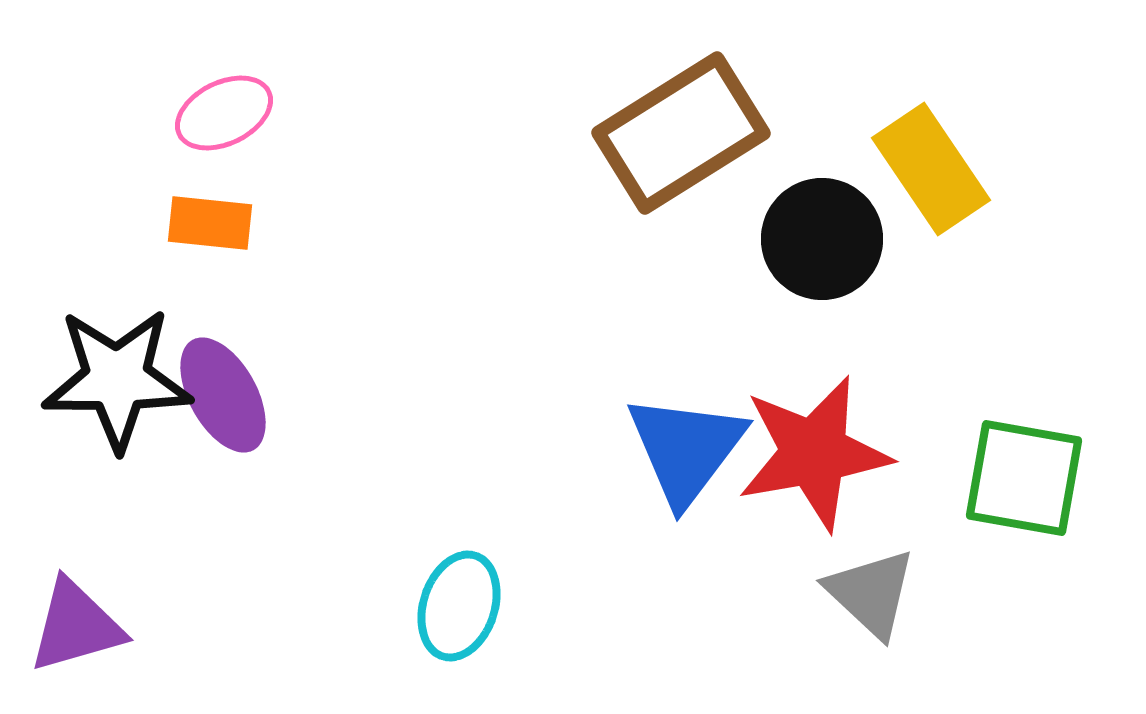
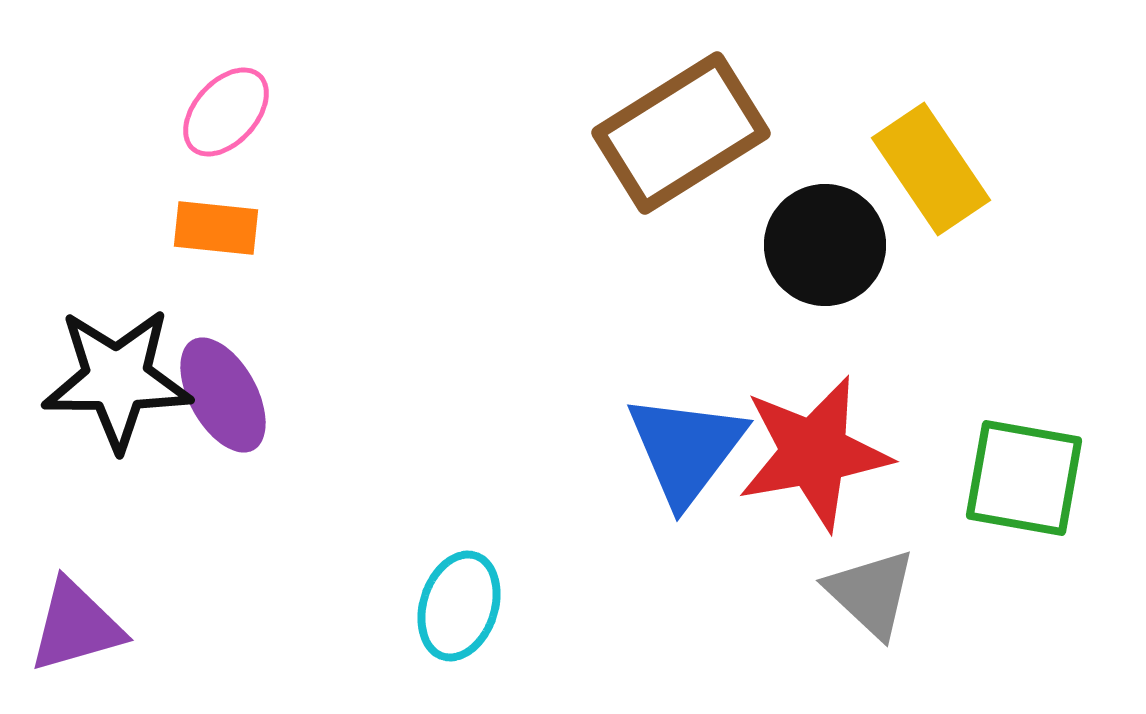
pink ellipse: moved 2 px right, 1 px up; rotated 22 degrees counterclockwise
orange rectangle: moved 6 px right, 5 px down
black circle: moved 3 px right, 6 px down
